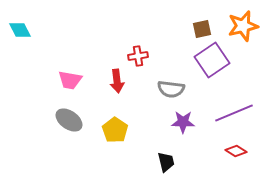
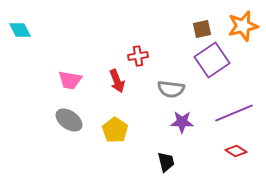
red arrow: rotated 15 degrees counterclockwise
purple star: moved 1 px left
